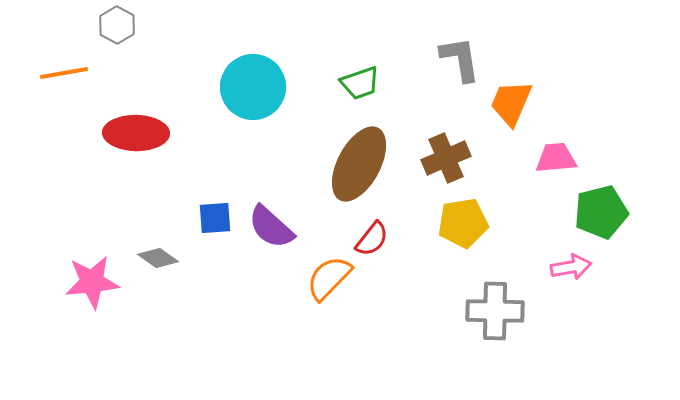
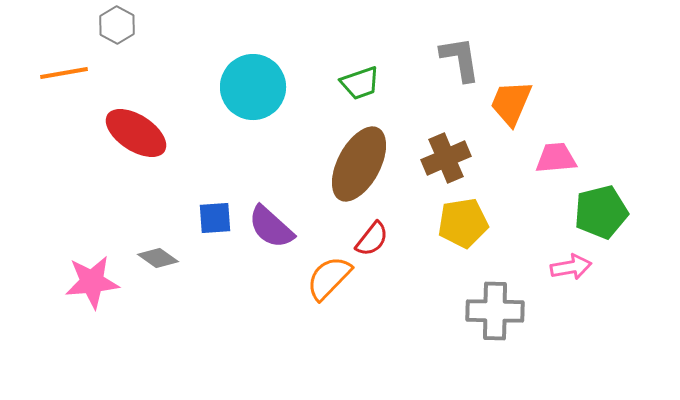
red ellipse: rotated 32 degrees clockwise
